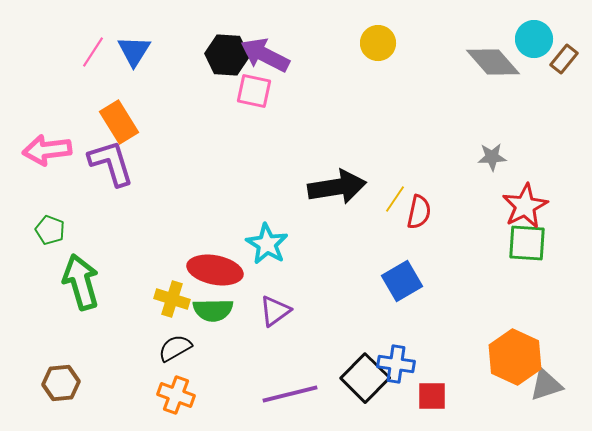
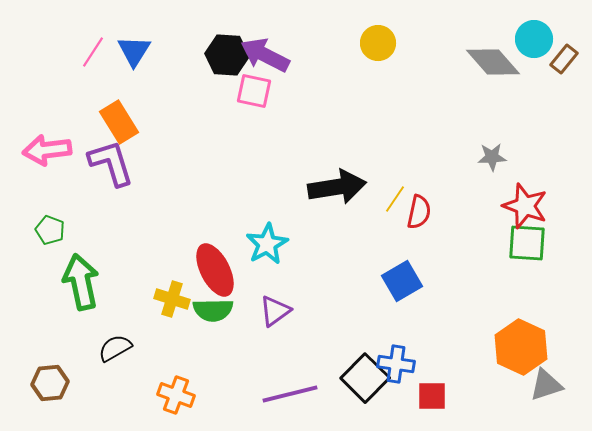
red star: rotated 24 degrees counterclockwise
cyan star: rotated 12 degrees clockwise
red ellipse: rotated 52 degrees clockwise
green arrow: rotated 4 degrees clockwise
black semicircle: moved 60 px left
orange hexagon: moved 6 px right, 10 px up
brown hexagon: moved 11 px left
